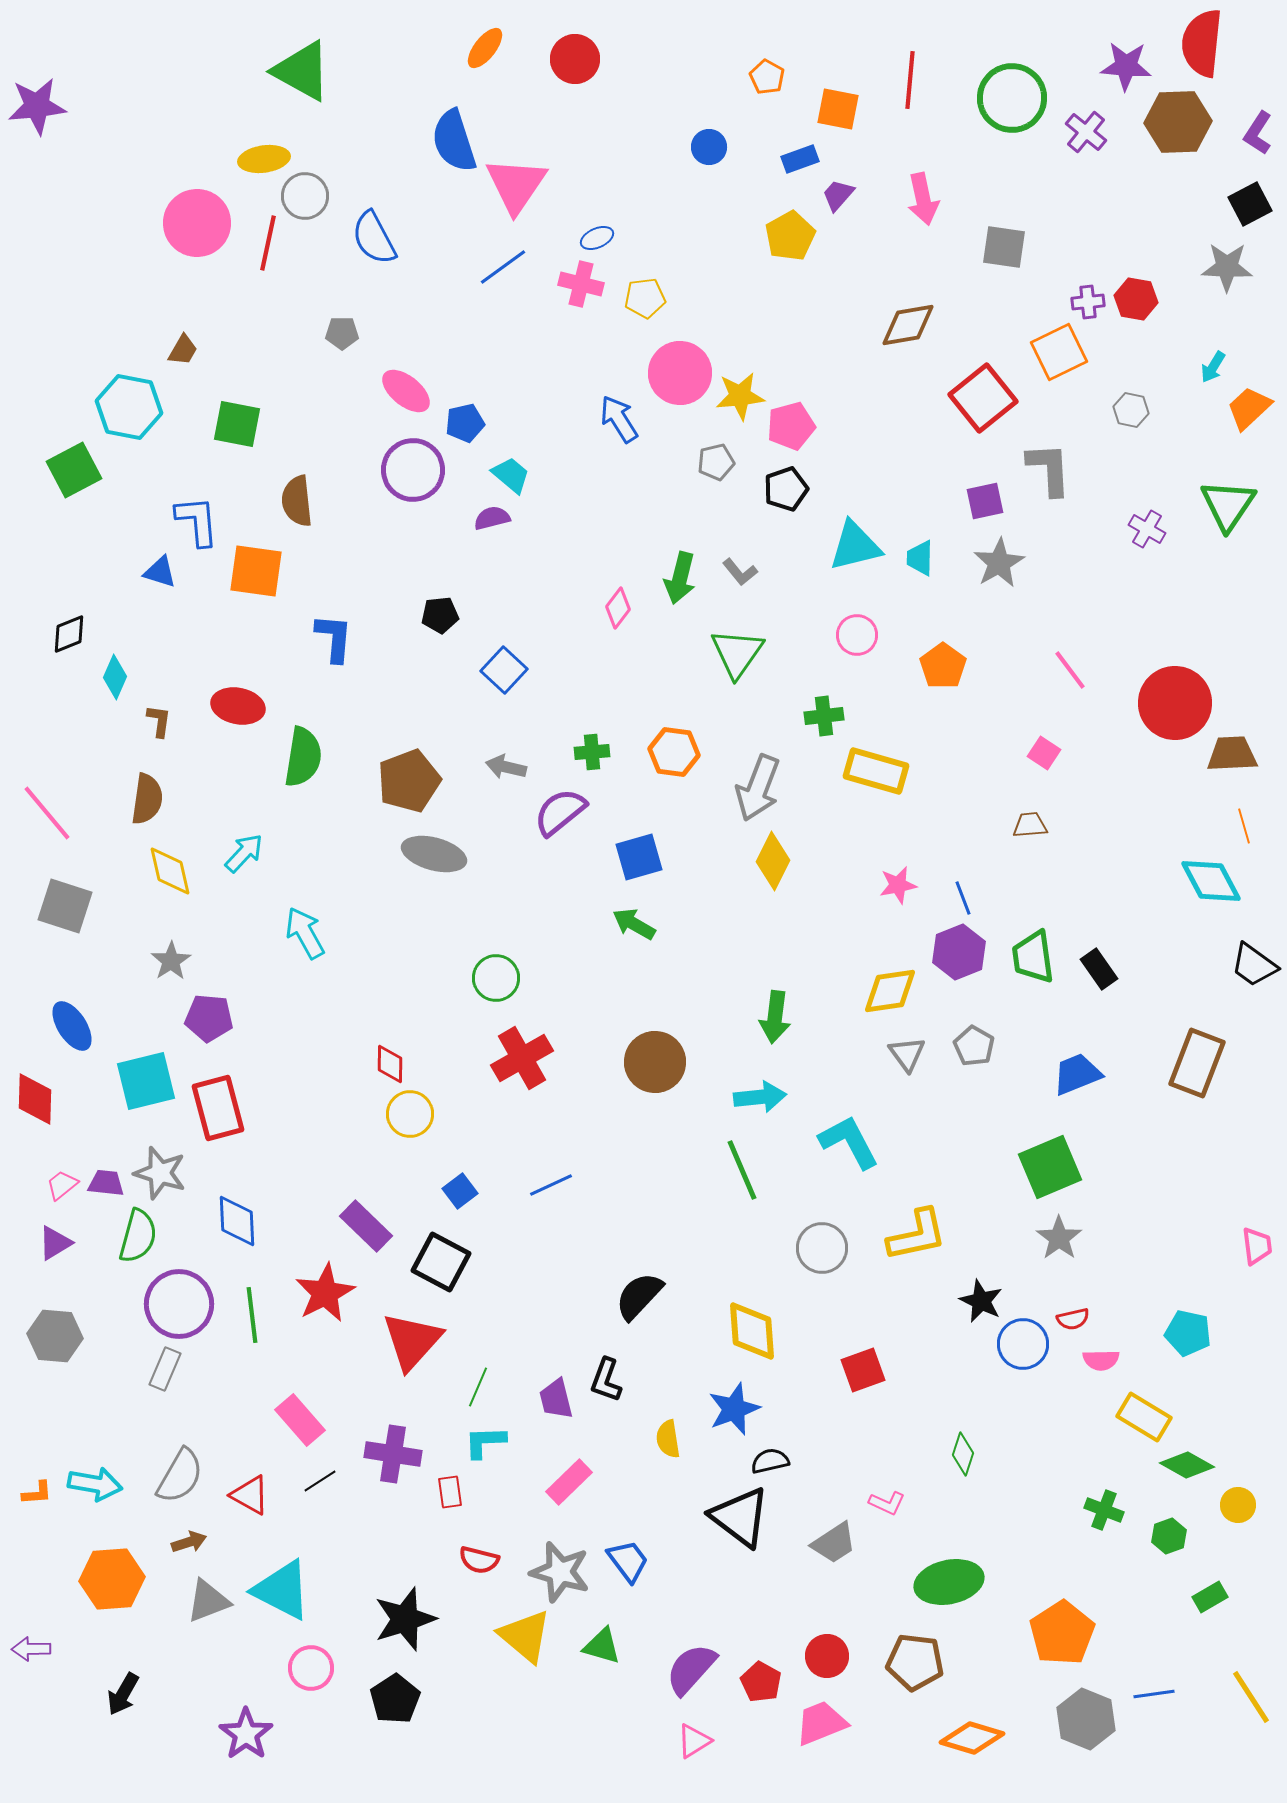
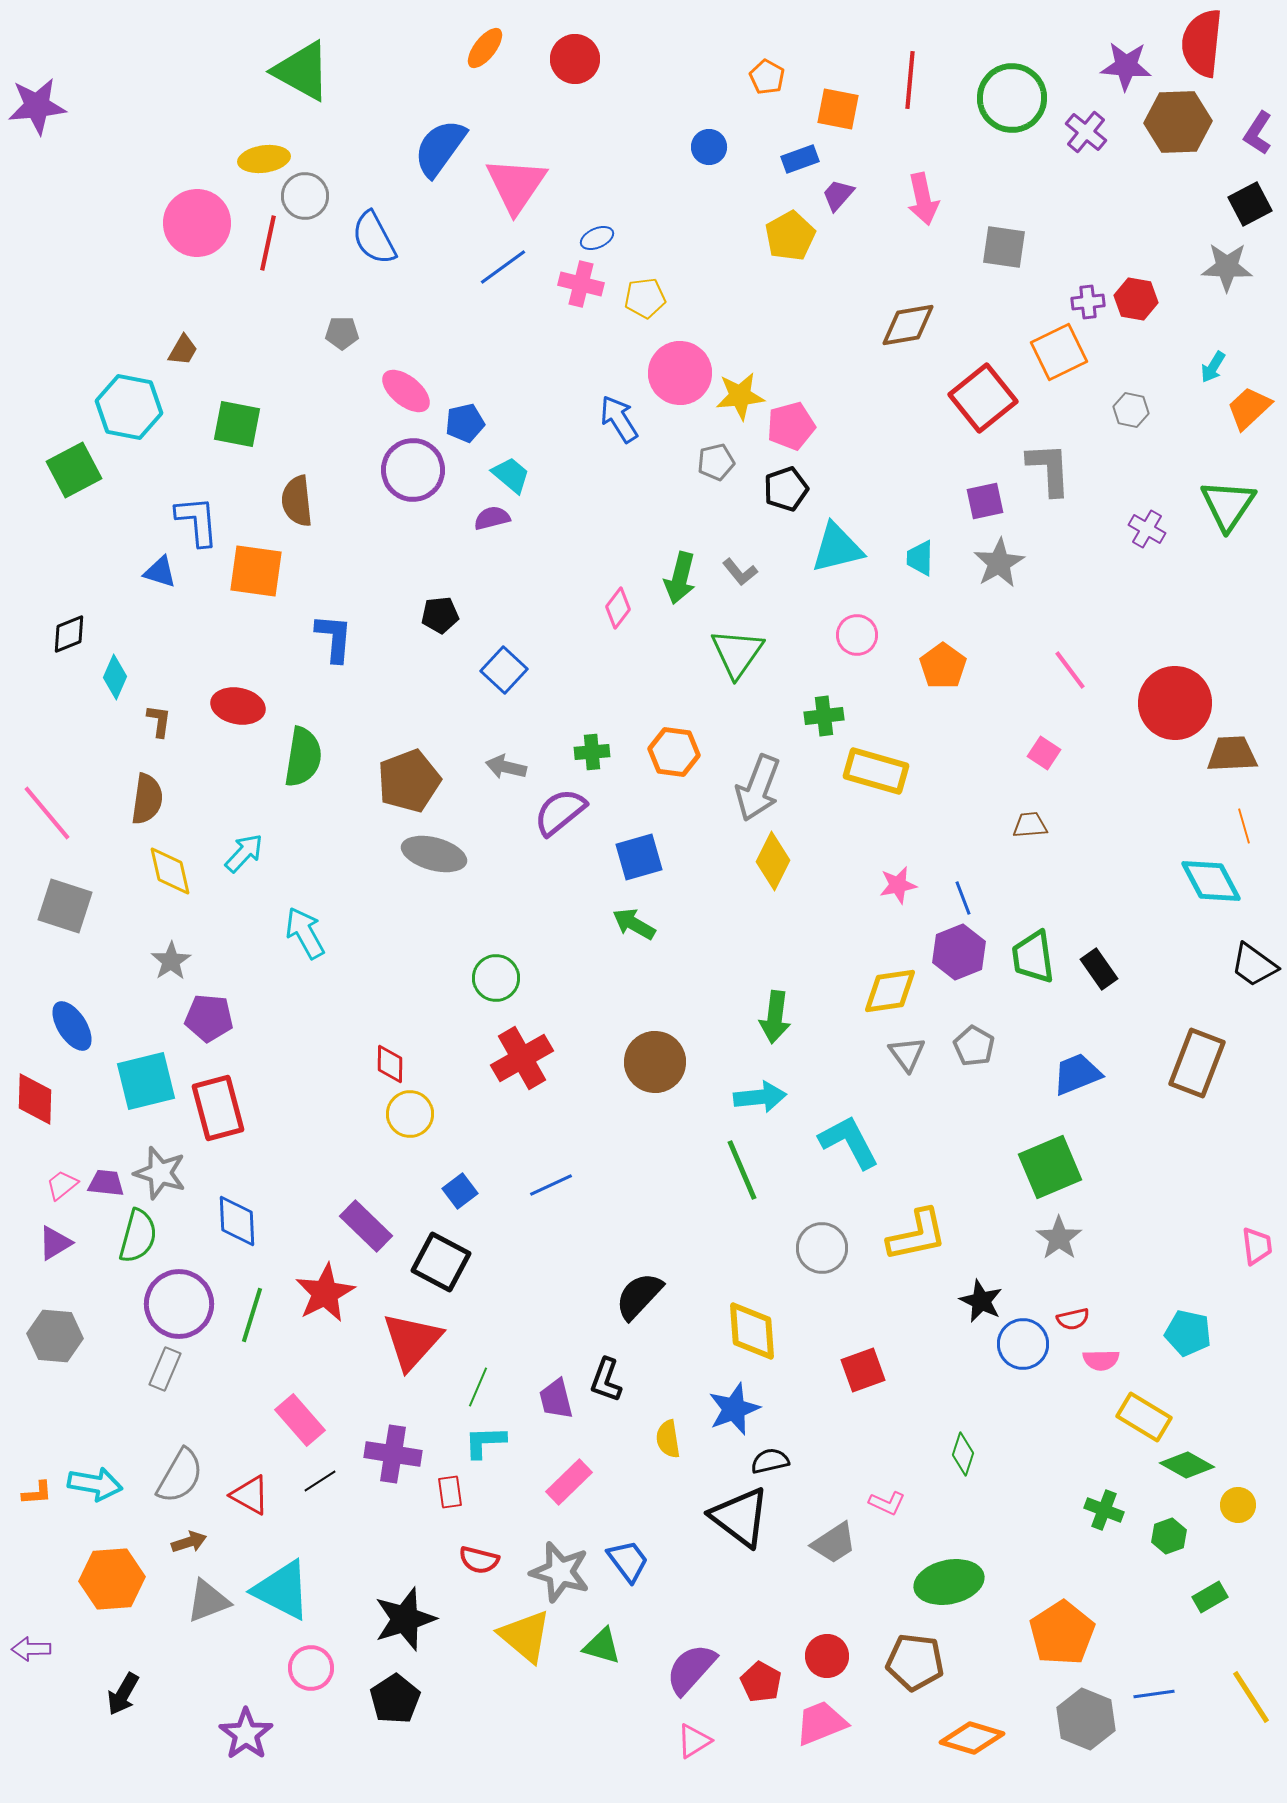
blue semicircle at (454, 141): moved 14 px left, 7 px down; rotated 54 degrees clockwise
cyan triangle at (855, 546): moved 18 px left, 2 px down
green line at (252, 1315): rotated 24 degrees clockwise
